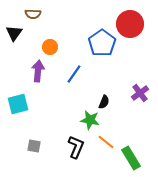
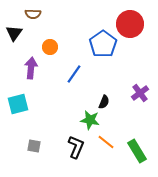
blue pentagon: moved 1 px right, 1 px down
purple arrow: moved 7 px left, 3 px up
green rectangle: moved 6 px right, 7 px up
